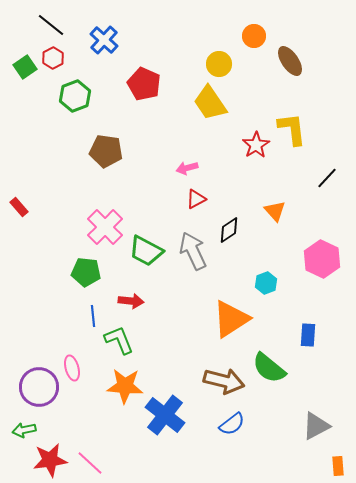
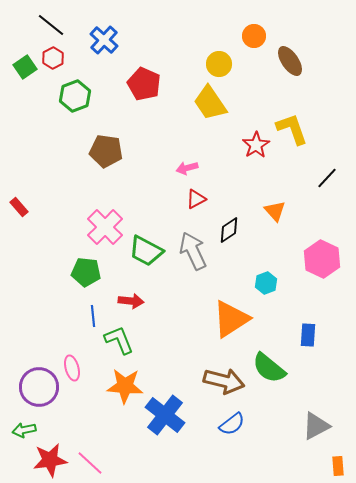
yellow L-shape at (292, 129): rotated 12 degrees counterclockwise
